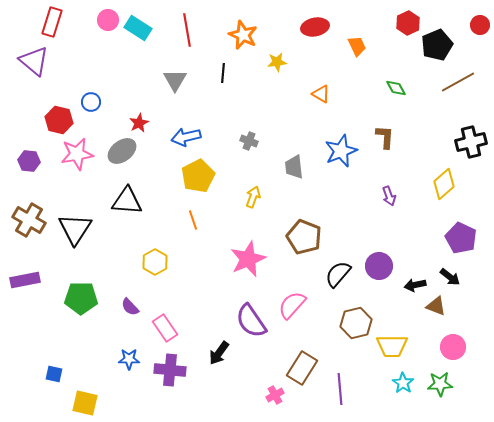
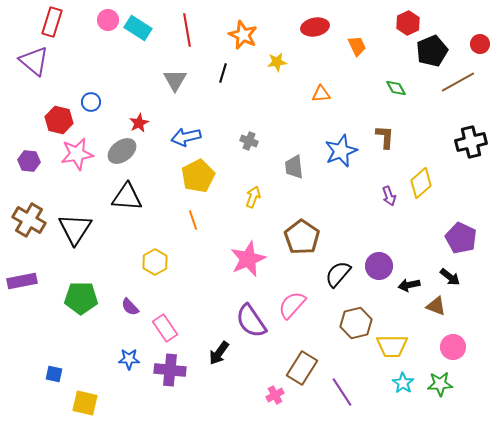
red circle at (480, 25): moved 19 px down
black pentagon at (437, 45): moved 5 px left, 6 px down
black line at (223, 73): rotated 12 degrees clockwise
orange triangle at (321, 94): rotated 36 degrees counterclockwise
yellow diamond at (444, 184): moved 23 px left, 1 px up
black triangle at (127, 201): moved 4 px up
brown pentagon at (304, 237): moved 2 px left; rotated 12 degrees clockwise
purple rectangle at (25, 280): moved 3 px left, 1 px down
black arrow at (415, 285): moved 6 px left
purple line at (340, 389): moved 2 px right, 3 px down; rotated 28 degrees counterclockwise
